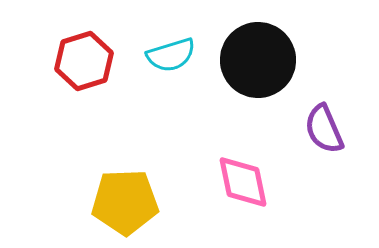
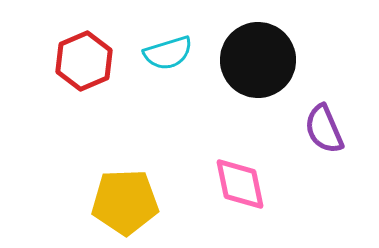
cyan semicircle: moved 3 px left, 2 px up
red hexagon: rotated 6 degrees counterclockwise
pink diamond: moved 3 px left, 2 px down
